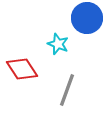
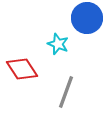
gray line: moved 1 px left, 2 px down
